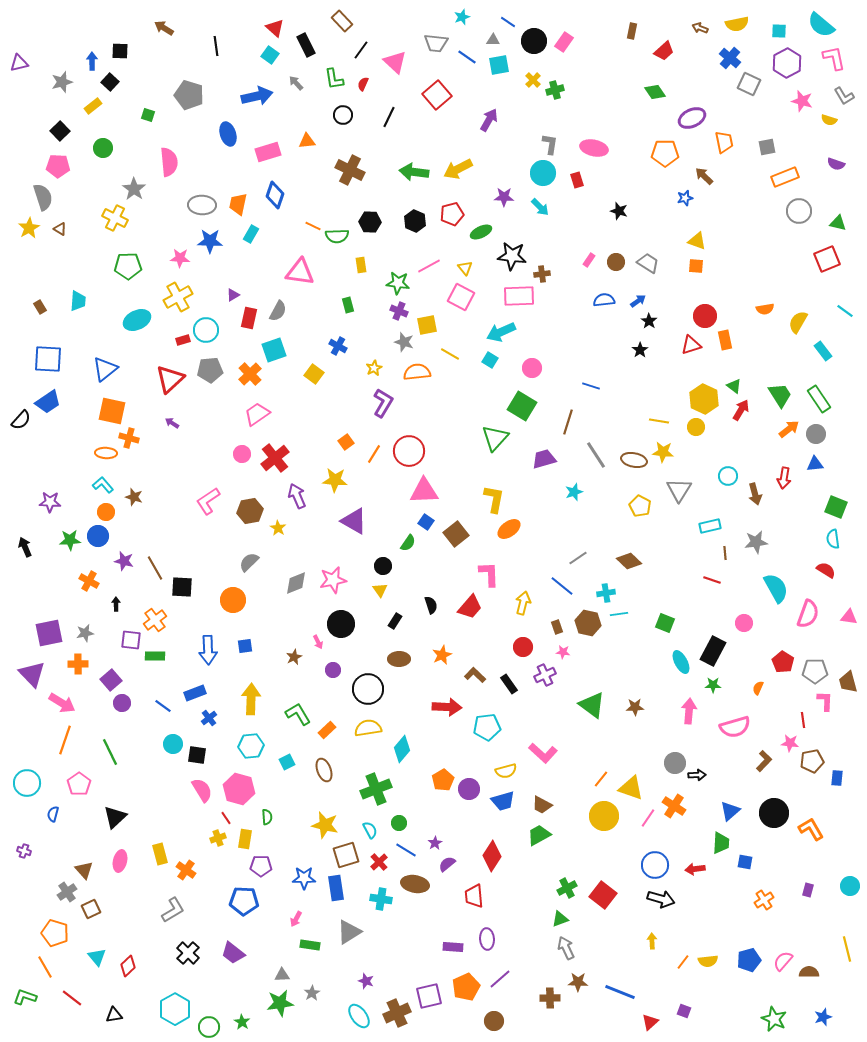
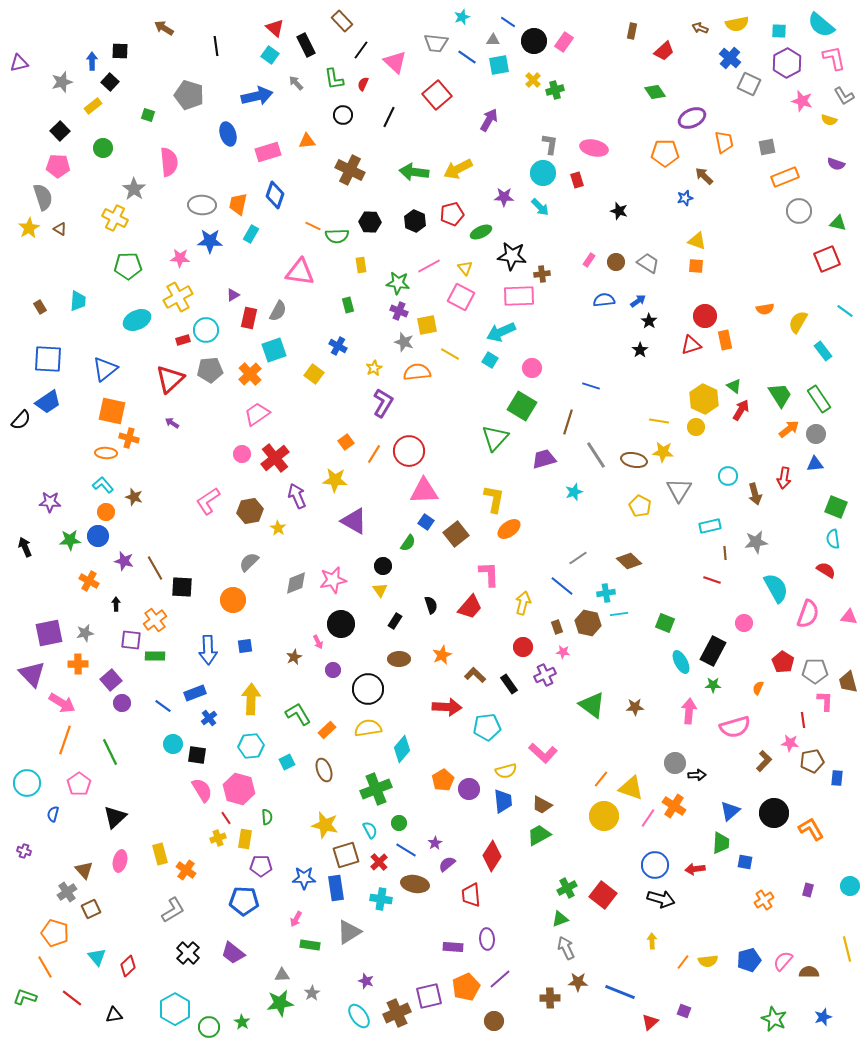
blue trapezoid at (503, 801): rotated 80 degrees counterclockwise
red trapezoid at (474, 896): moved 3 px left, 1 px up
